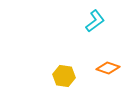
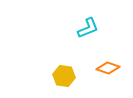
cyan L-shape: moved 7 px left, 7 px down; rotated 15 degrees clockwise
